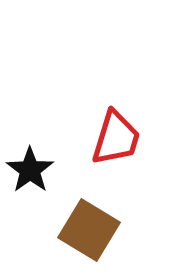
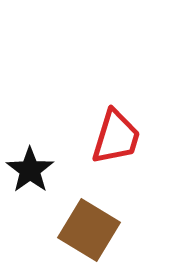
red trapezoid: moved 1 px up
